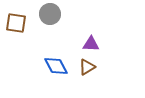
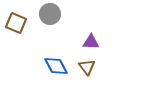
brown square: rotated 15 degrees clockwise
purple triangle: moved 2 px up
brown triangle: rotated 36 degrees counterclockwise
